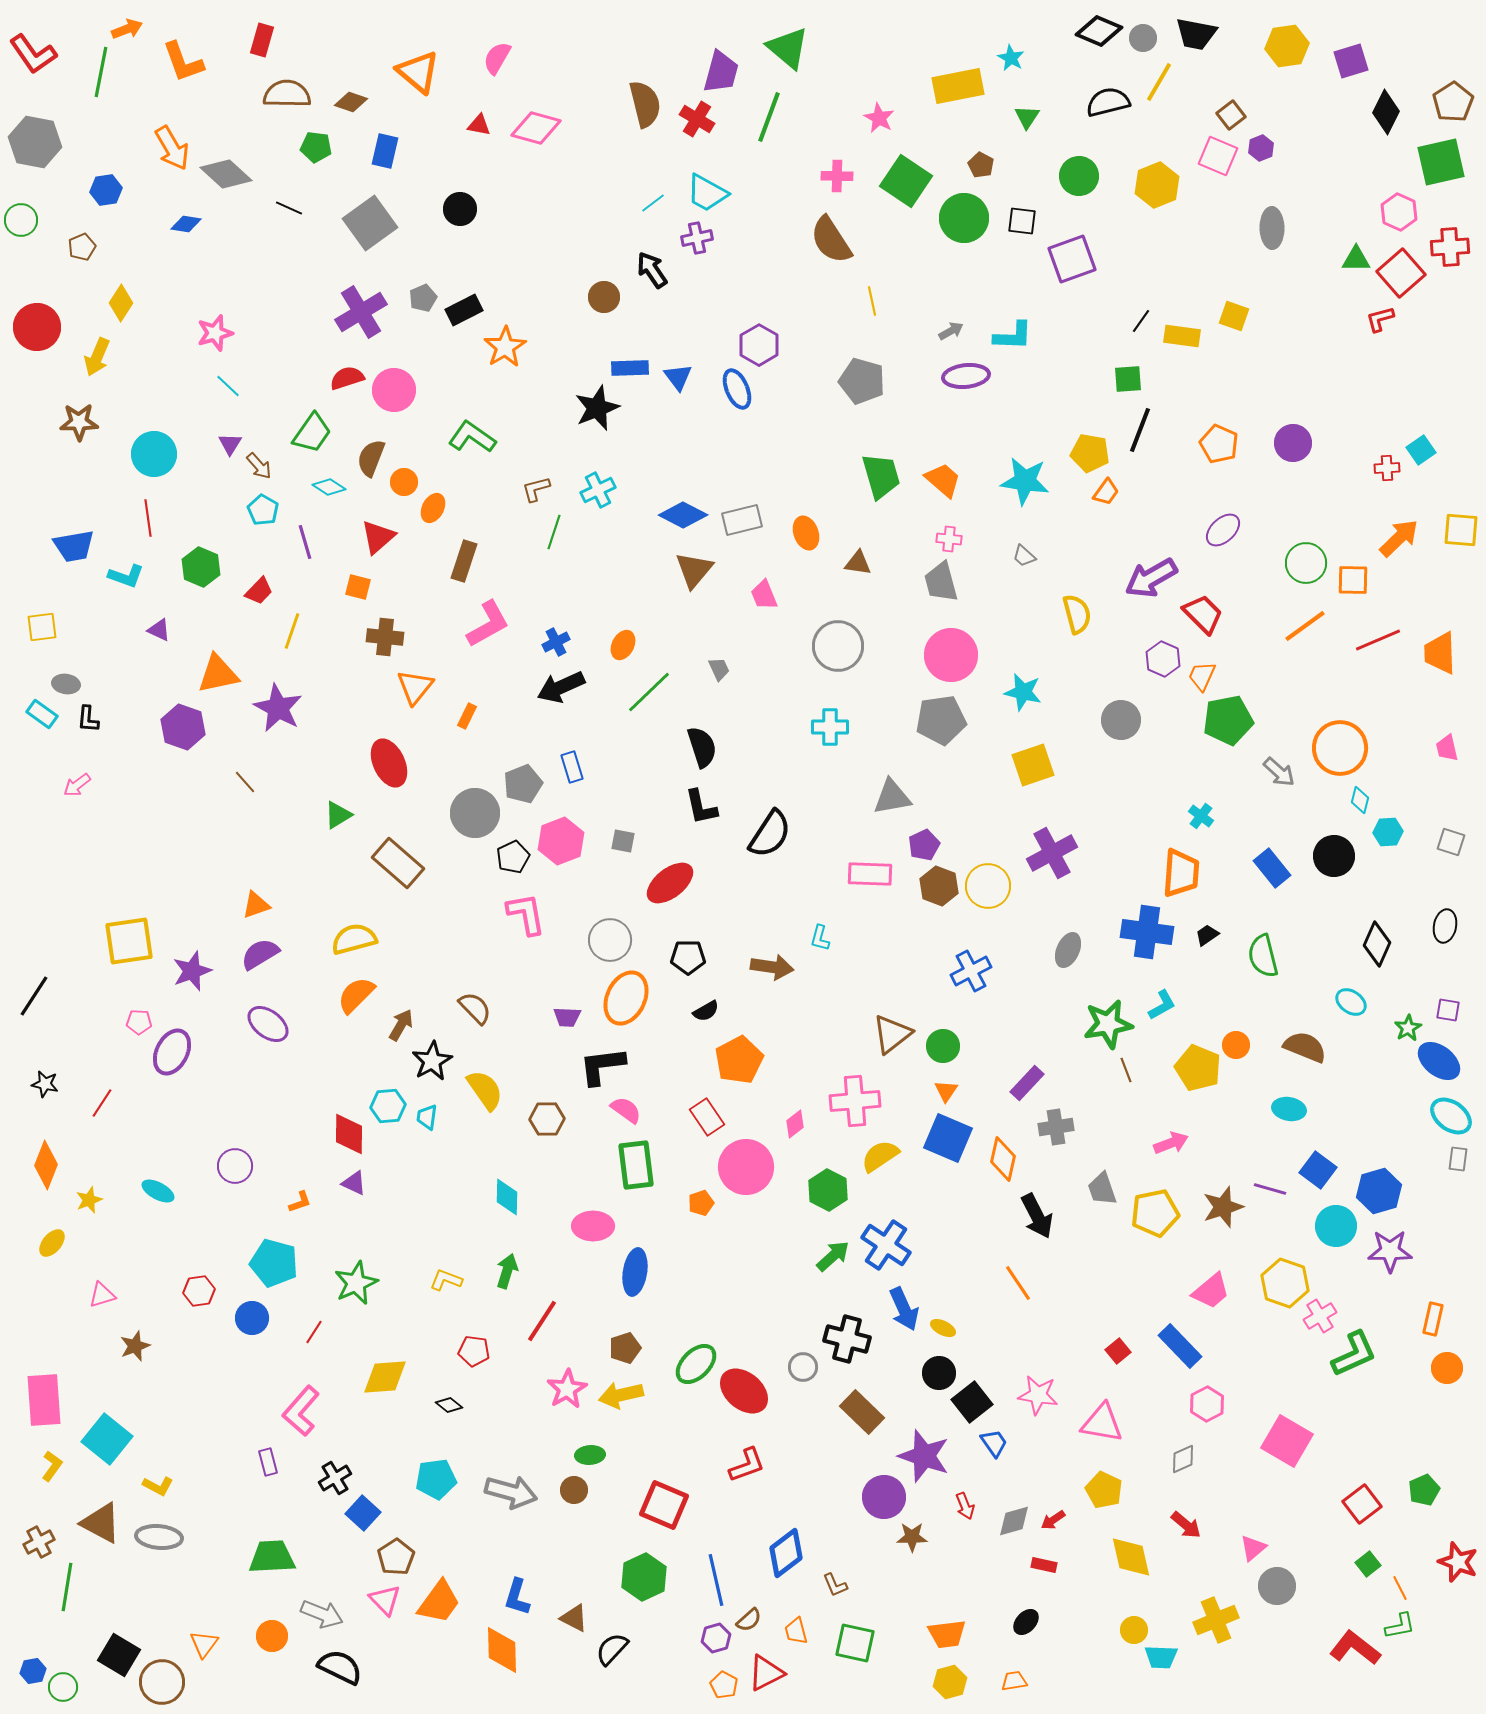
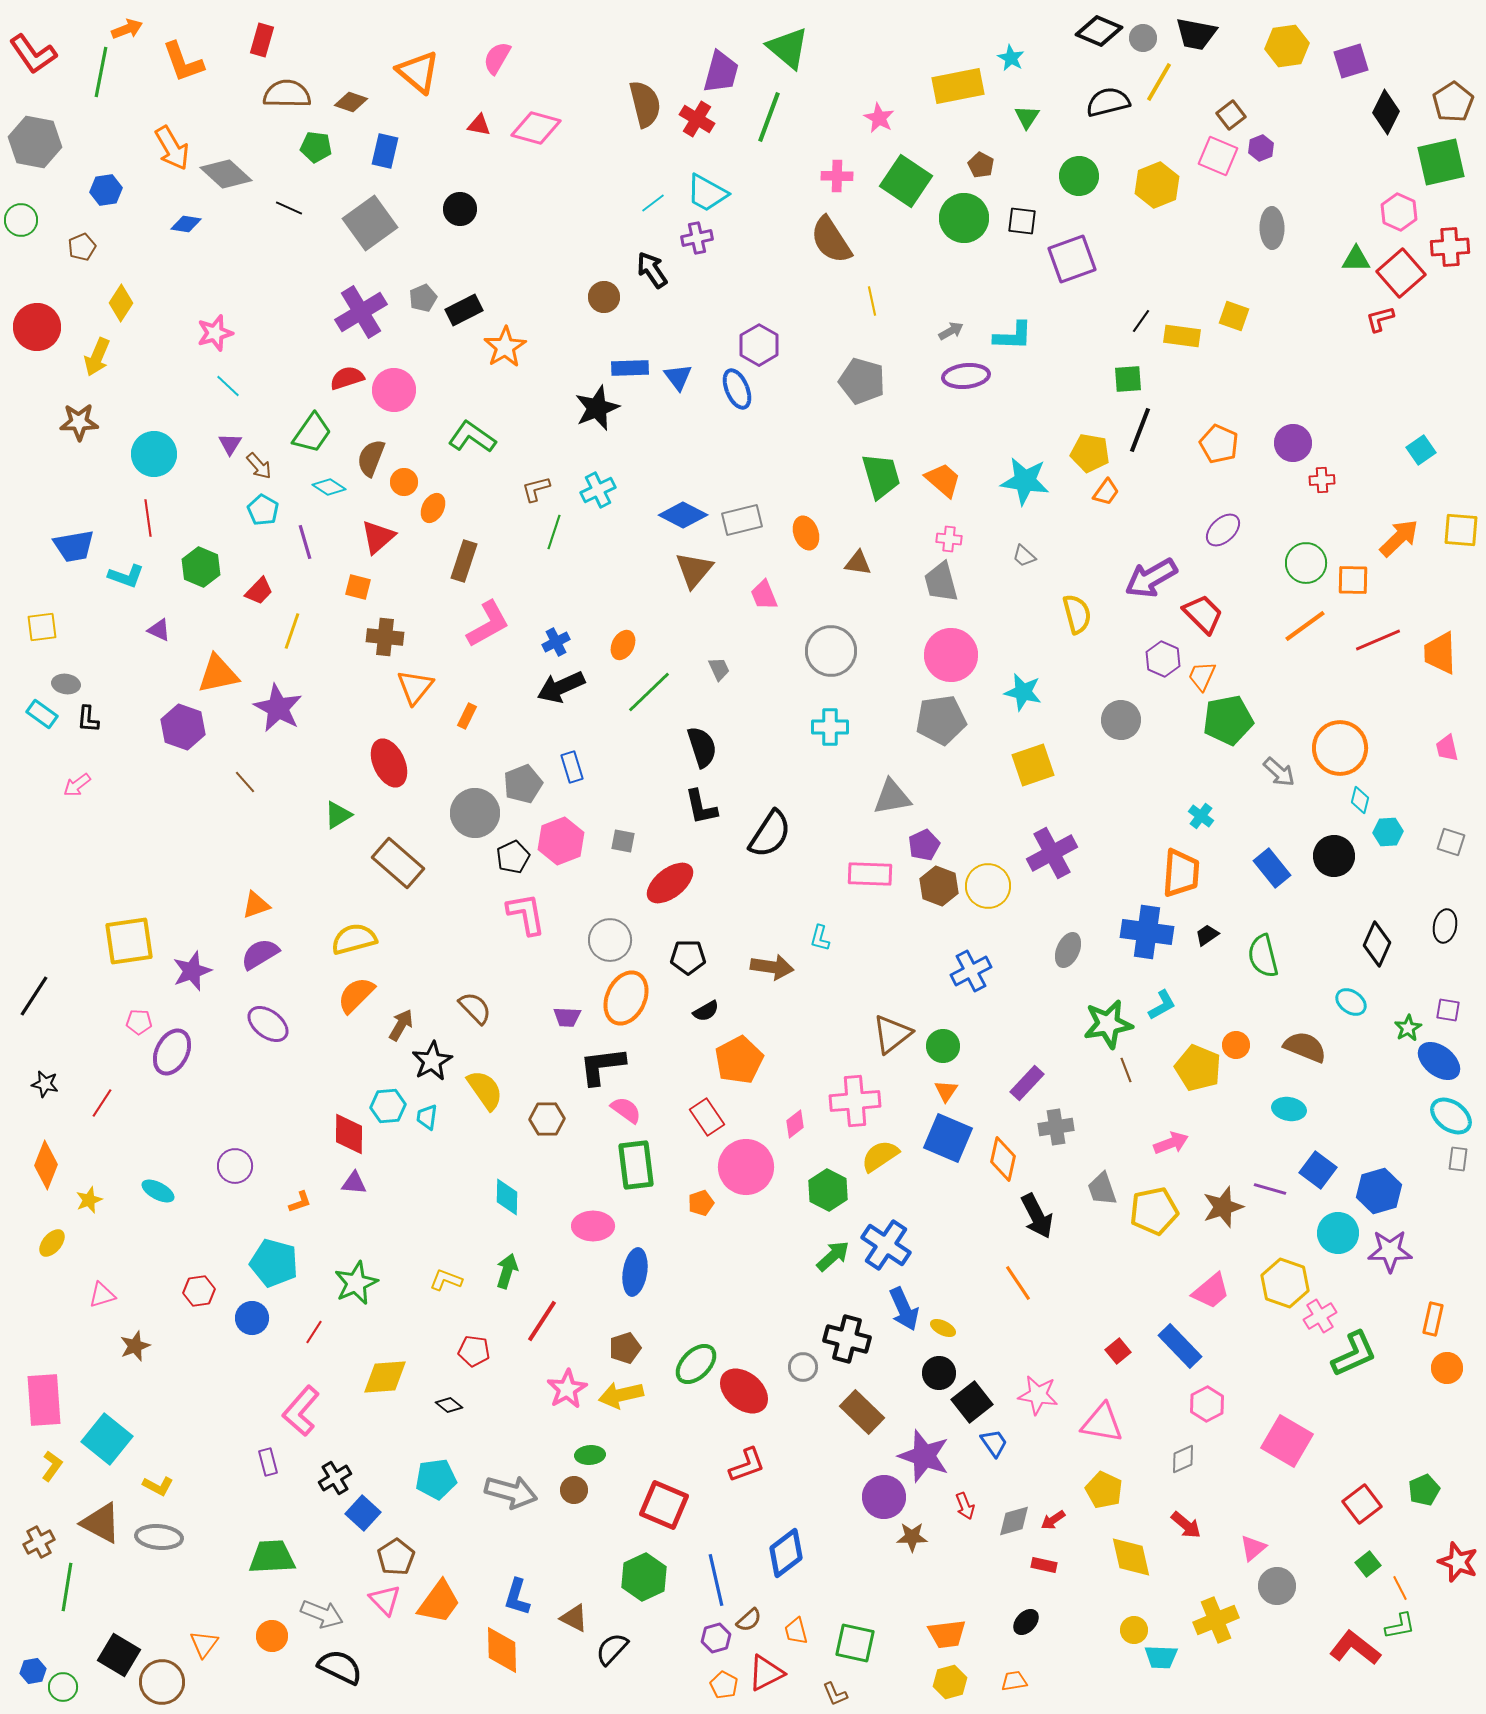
red cross at (1387, 468): moved 65 px left, 12 px down
gray circle at (838, 646): moved 7 px left, 5 px down
purple triangle at (354, 1183): rotated 20 degrees counterclockwise
yellow pentagon at (1155, 1213): moved 1 px left, 2 px up
cyan circle at (1336, 1226): moved 2 px right, 7 px down
brown L-shape at (835, 1585): moved 109 px down
